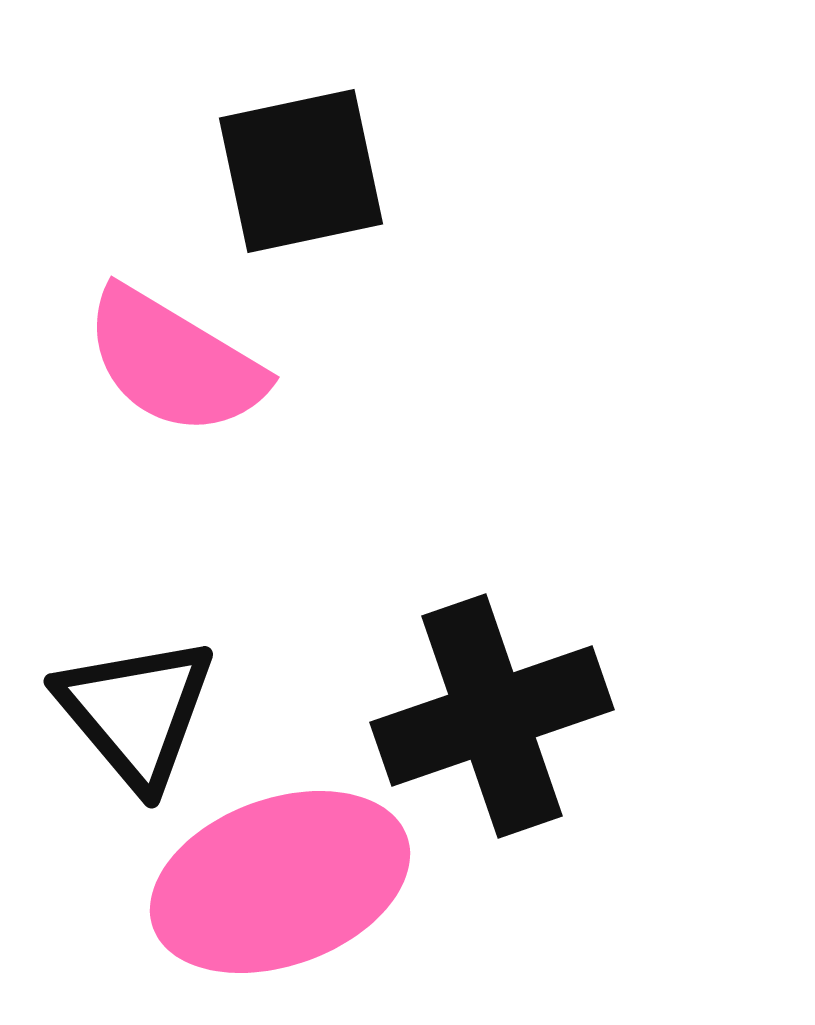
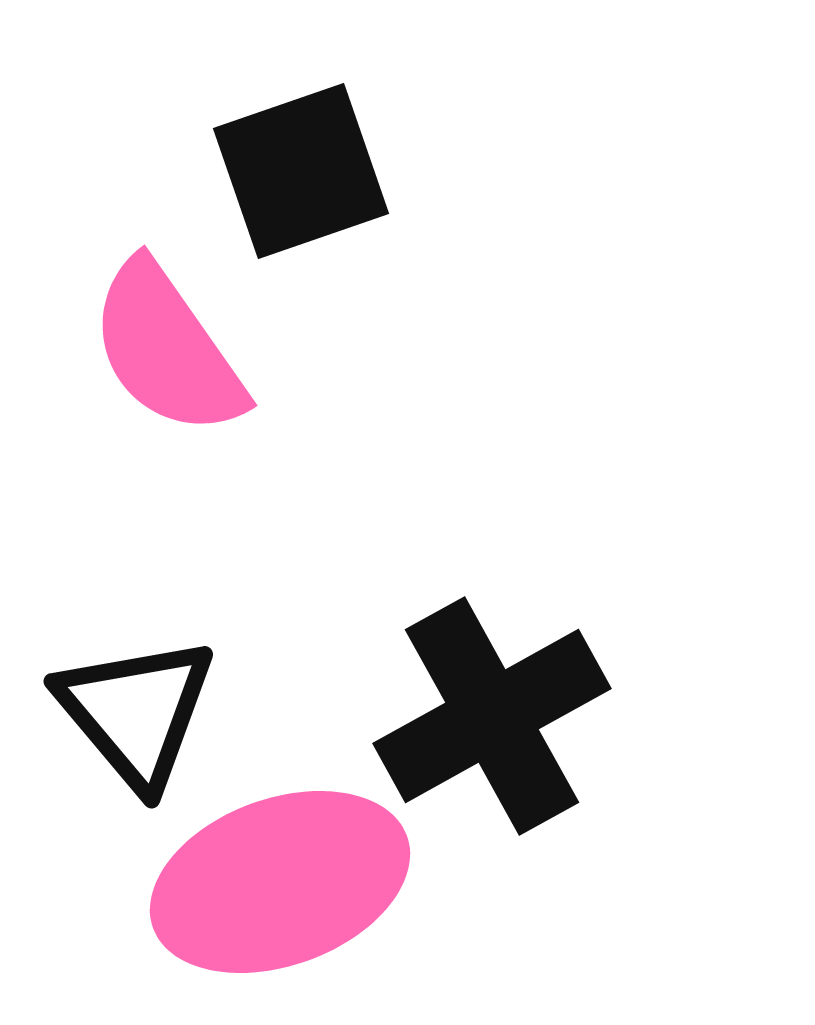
black square: rotated 7 degrees counterclockwise
pink semicircle: moved 7 px left, 13 px up; rotated 24 degrees clockwise
black cross: rotated 10 degrees counterclockwise
